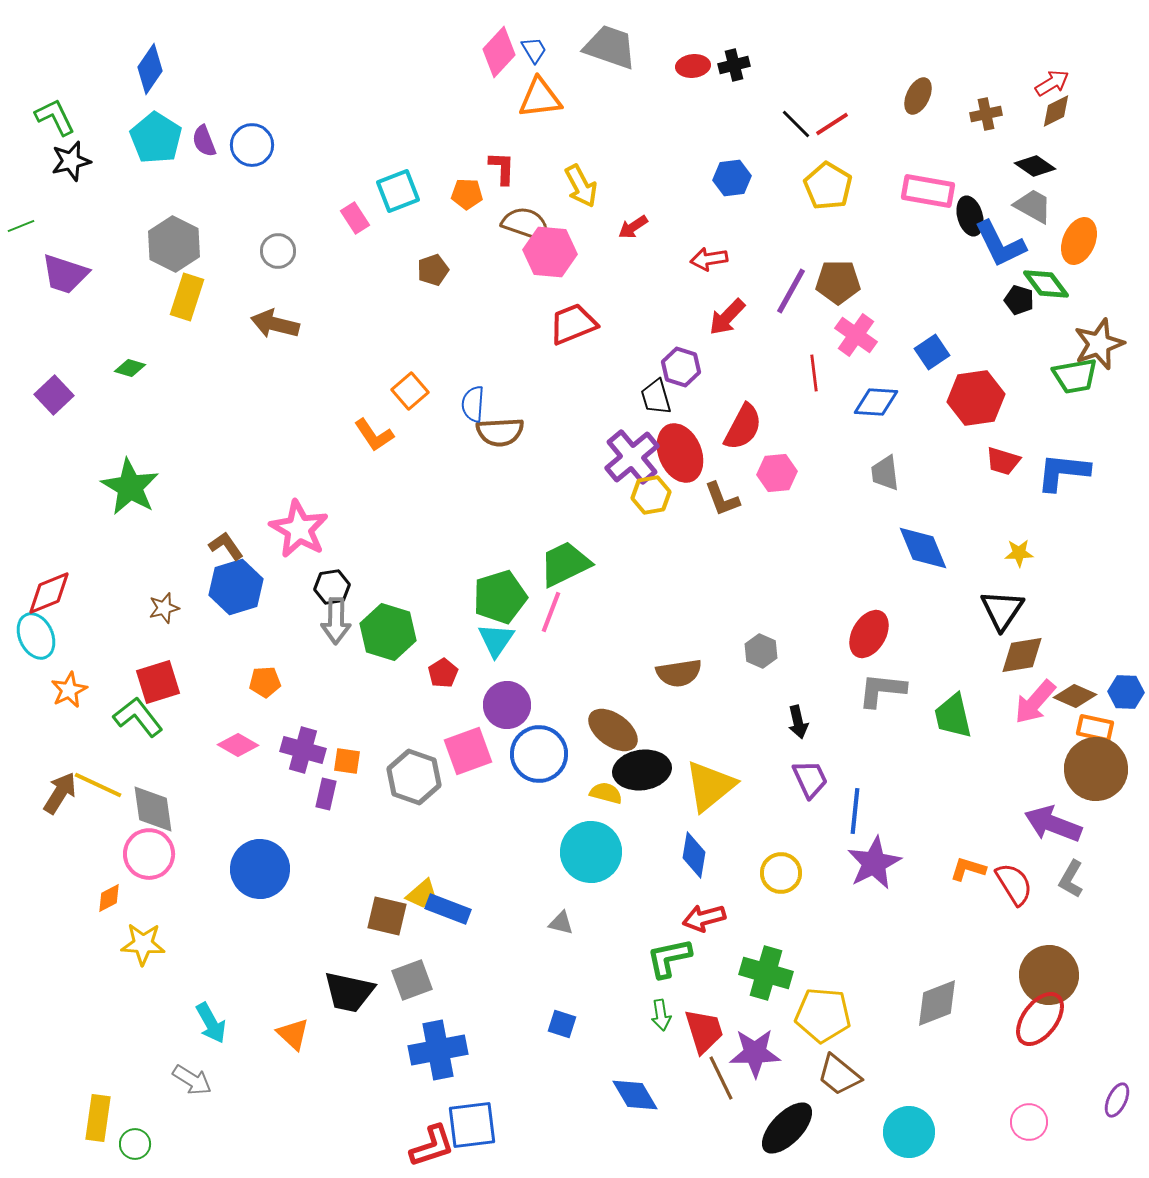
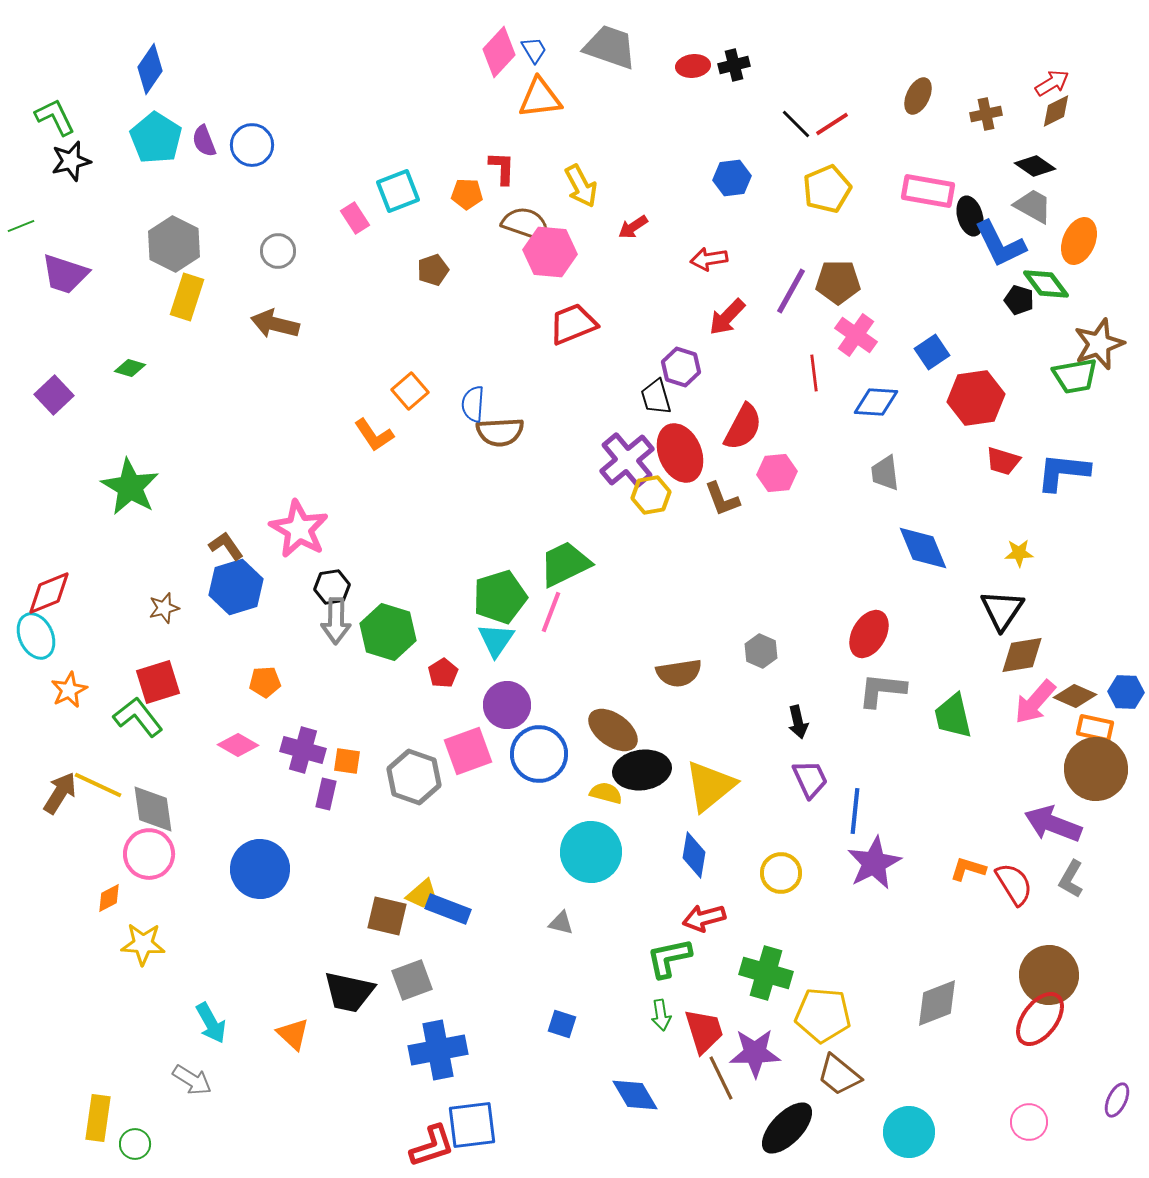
yellow pentagon at (828, 186): moved 1 px left, 3 px down; rotated 18 degrees clockwise
purple cross at (632, 457): moved 5 px left, 3 px down
